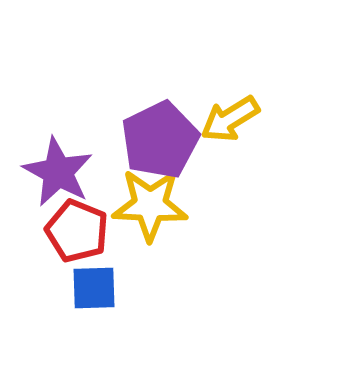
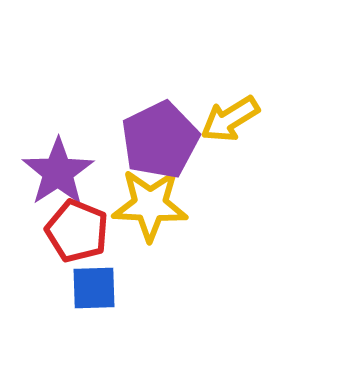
purple star: rotated 10 degrees clockwise
